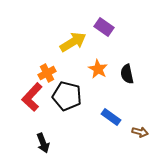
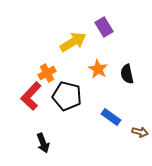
purple rectangle: rotated 24 degrees clockwise
red L-shape: moved 1 px left, 1 px up
